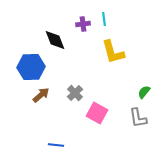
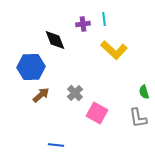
yellow L-shape: moved 1 px right, 2 px up; rotated 32 degrees counterclockwise
green semicircle: rotated 56 degrees counterclockwise
